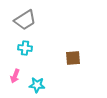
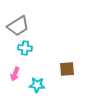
gray trapezoid: moved 7 px left, 6 px down
brown square: moved 6 px left, 11 px down
pink arrow: moved 2 px up
